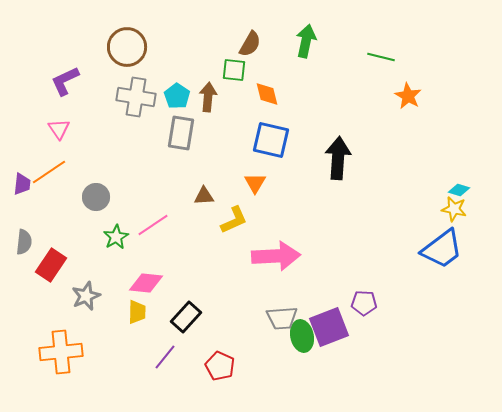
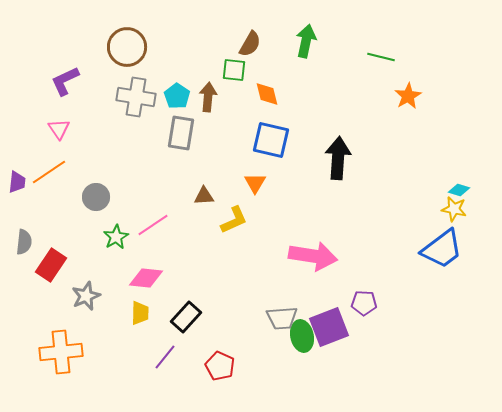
orange star: rotated 12 degrees clockwise
purple trapezoid: moved 5 px left, 2 px up
pink arrow: moved 37 px right; rotated 12 degrees clockwise
pink diamond: moved 5 px up
yellow trapezoid: moved 3 px right, 1 px down
